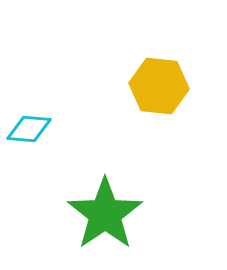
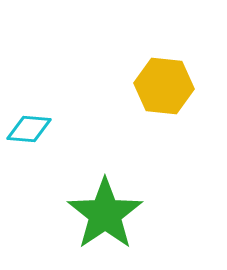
yellow hexagon: moved 5 px right
